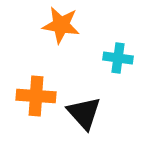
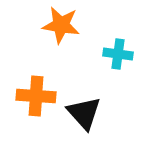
cyan cross: moved 4 px up
